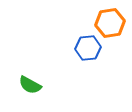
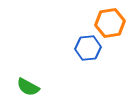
green semicircle: moved 2 px left, 2 px down
